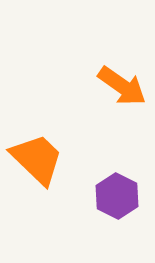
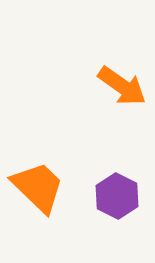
orange trapezoid: moved 1 px right, 28 px down
